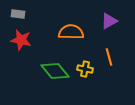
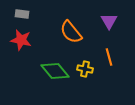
gray rectangle: moved 4 px right
purple triangle: rotated 30 degrees counterclockwise
orange semicircle: rotated 130 degrees counterclockwise
